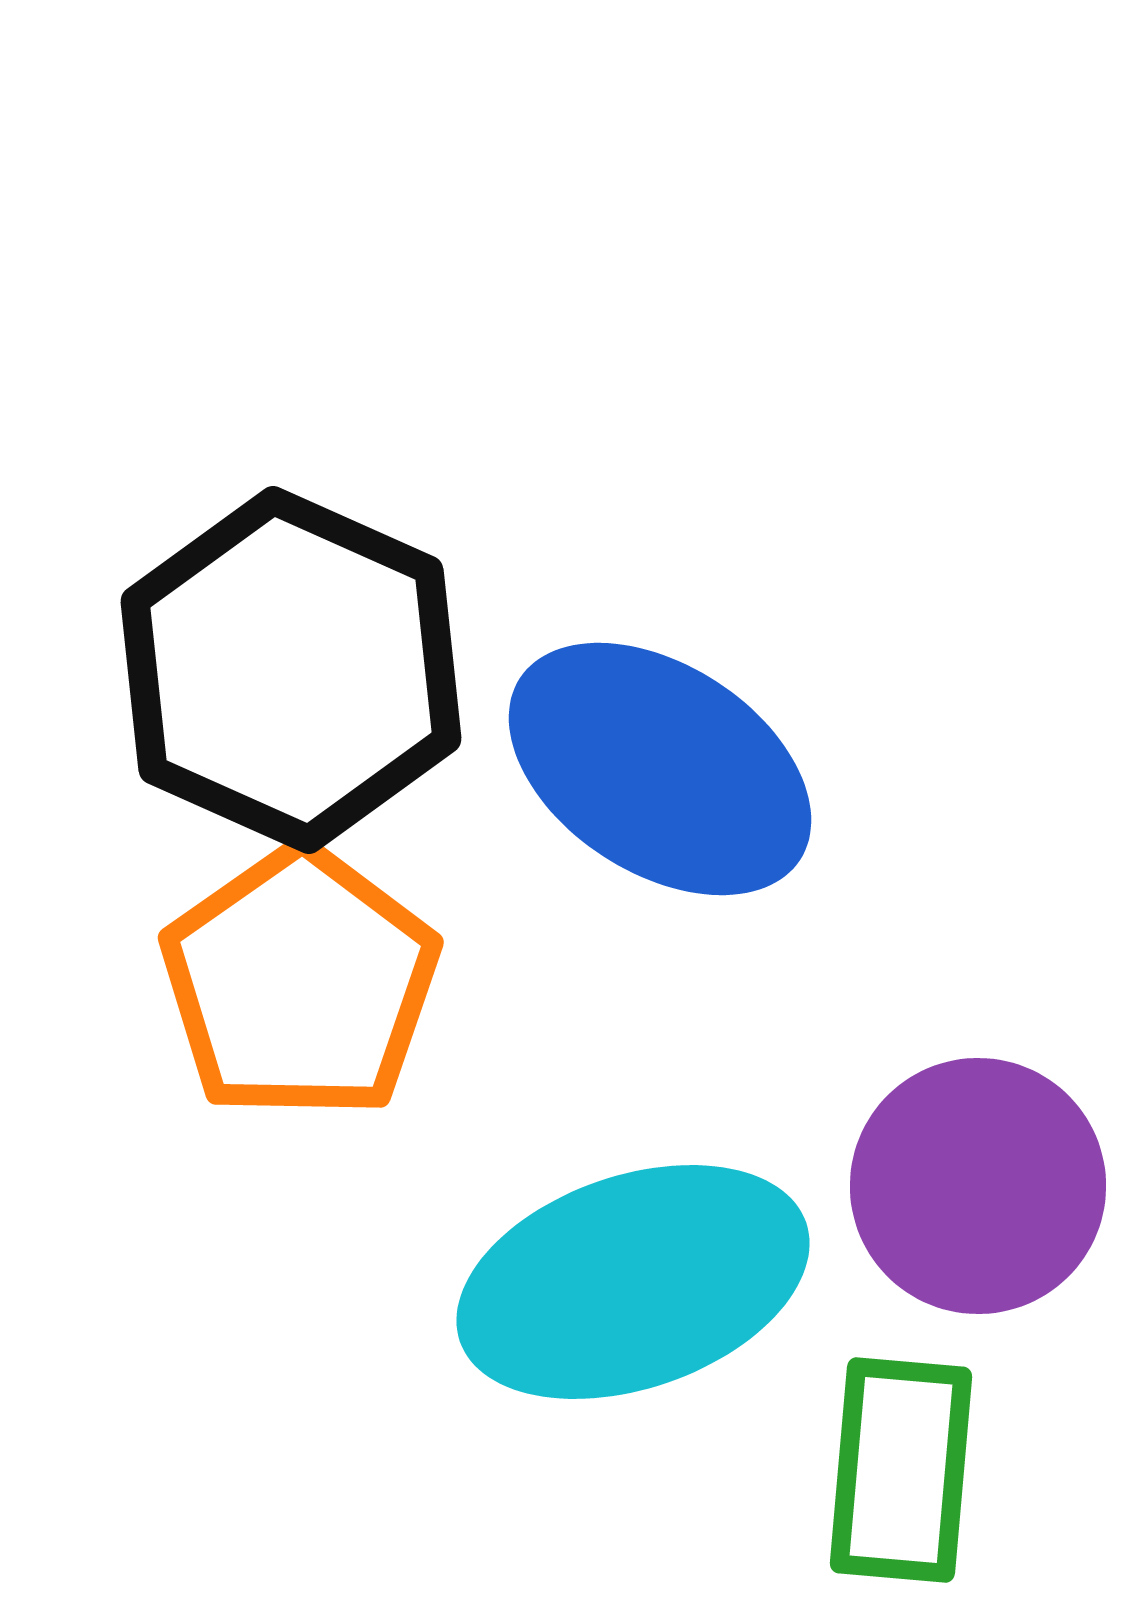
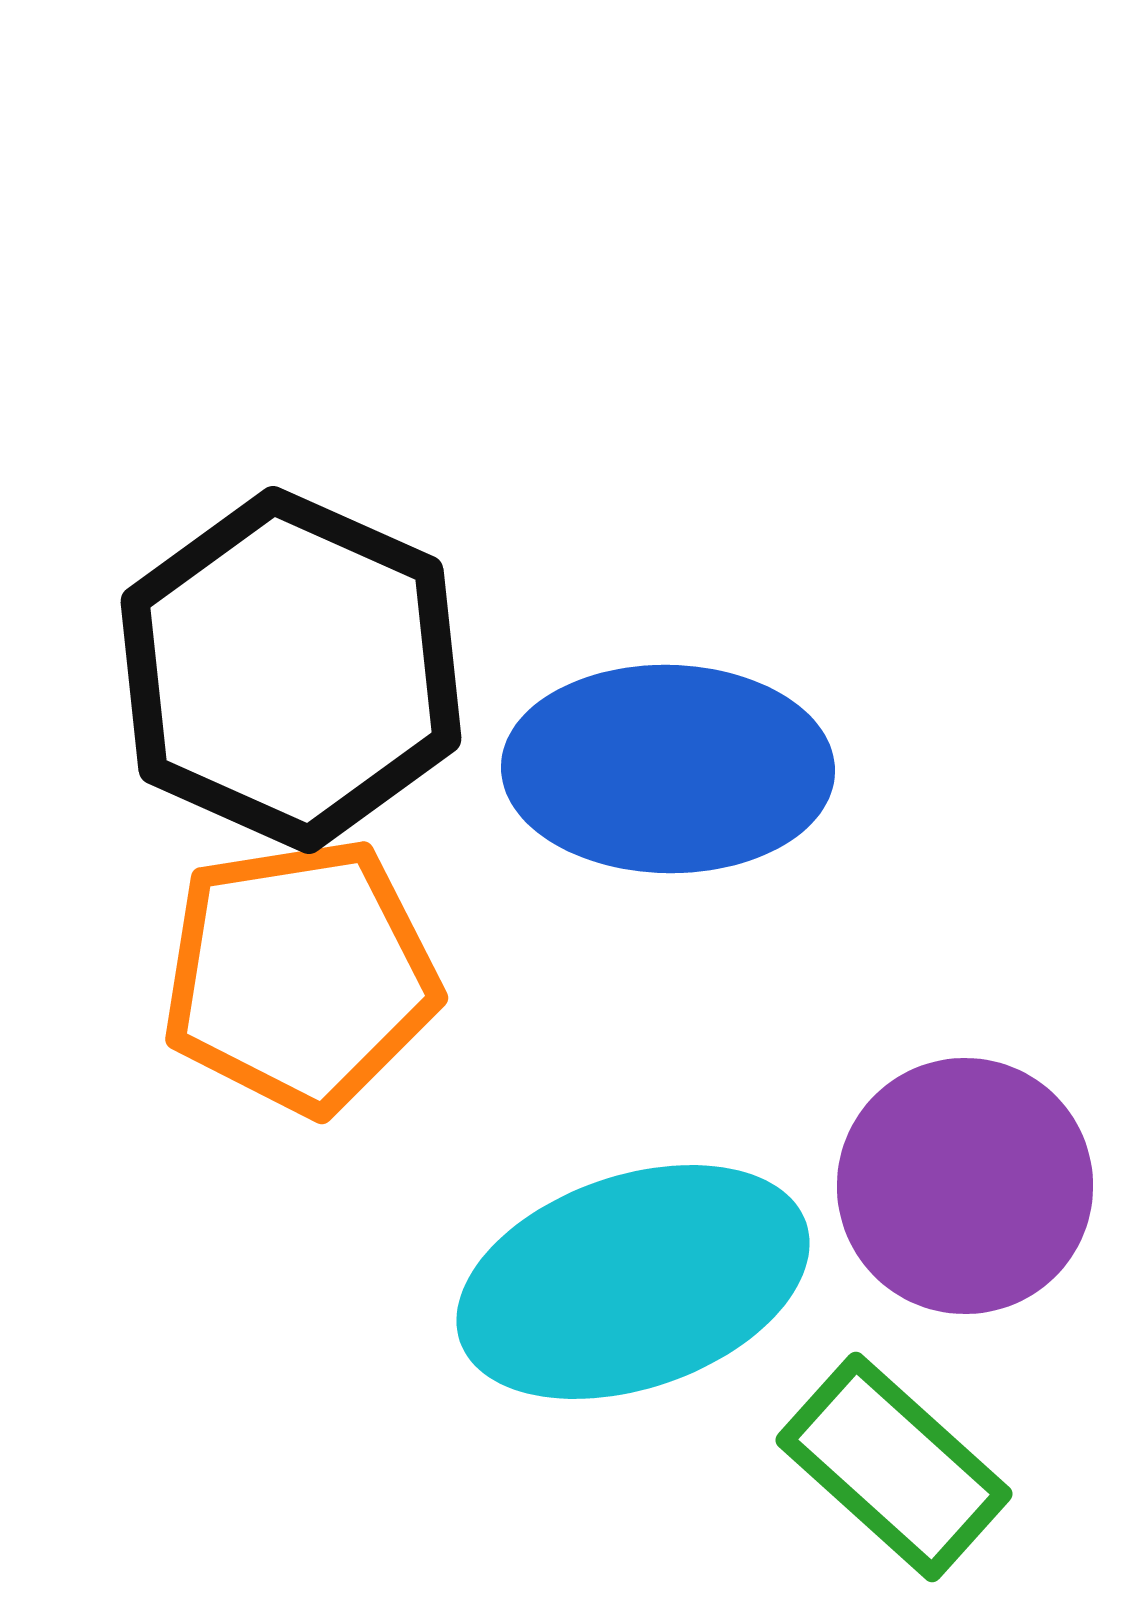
blue ellipse: moved 8 px right; rotated 32 degrees counterclockwise
orange pentagon: moved 7 px up; rotated 26 degrees clockwise
purple circle: moved 13 px left
green rectangle: moved 7 px left, 3 px up; rotated 53 degrees counterclockwise
